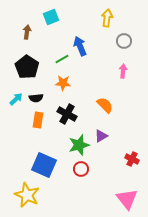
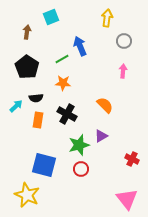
cyan arrow: moved 7 px down
blue square: rotated 10 degrees counterclockwise
